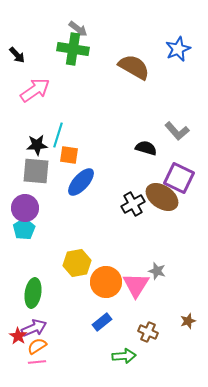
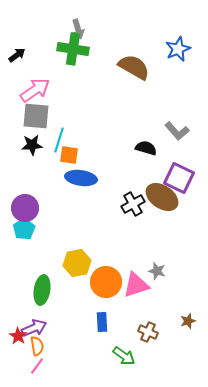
gray arrow: rotated 36 degrees clockwise
black arrow: rotated 84 degrees counterclockwise
cyan line: moved 1 px right, 5 px down
black star: moved 5 px left
gray square: moved 55 px up
blue ellipse: moved 4 px up; rotated 56 degrees clockwise
pink triangle: rotated 40 degrees clockwise
green ellipse: moved 9 px right, 3 px up
blue rectangle: rotated 54 degrees counterclockwise
orange semicircle: rotated 114 degrees clockwise
green arrow: rotated 40 degrees clockwise
pink line: moved 4 px down; rotated 48 degrees counterclockwise
